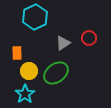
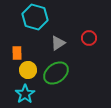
cyan hexagon: rotated 20 degrees counterclockwise
gray triangle: moved 5 px left
yellow circle: moved 1 px left, 1 px up
